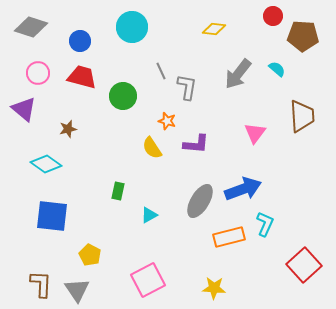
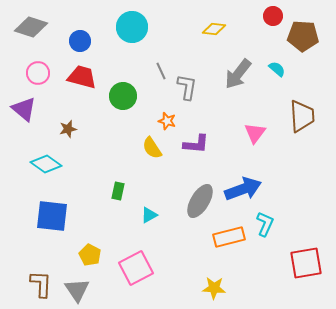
red square: moved 2 px right, 2 px up; rotated 32 degrees clockwise
pink square: moved 12 px left, 12 px up
